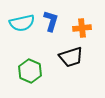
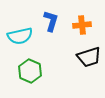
cyan semicircle: moved 2 px left, 13 px down
orange cross: moved 3 px up
black trapezoid: moved 18 px right
